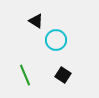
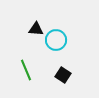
black triangle: moved 8 px down; rotated 28 degrees counterclockwise
green line: moved 1 px right, 5 px up
